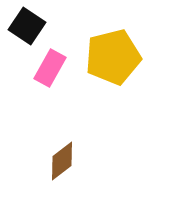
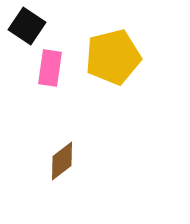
pink rectangle: rotated 21 degrees counterclockwise
